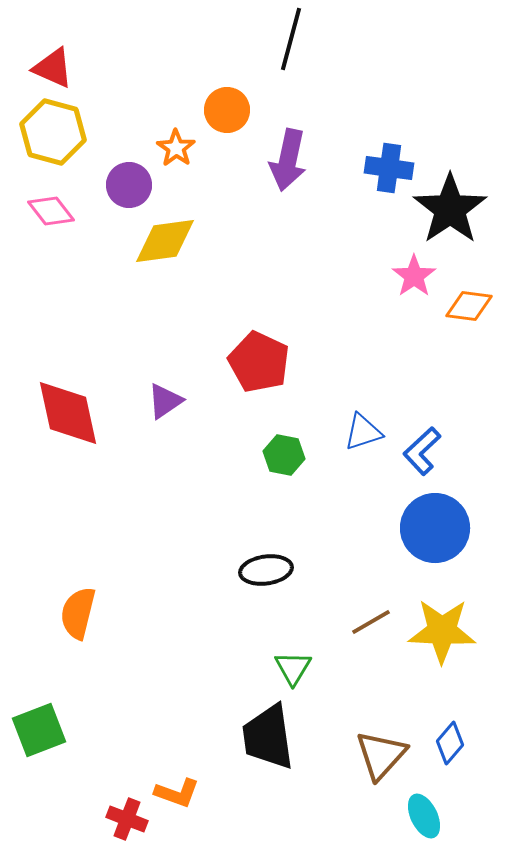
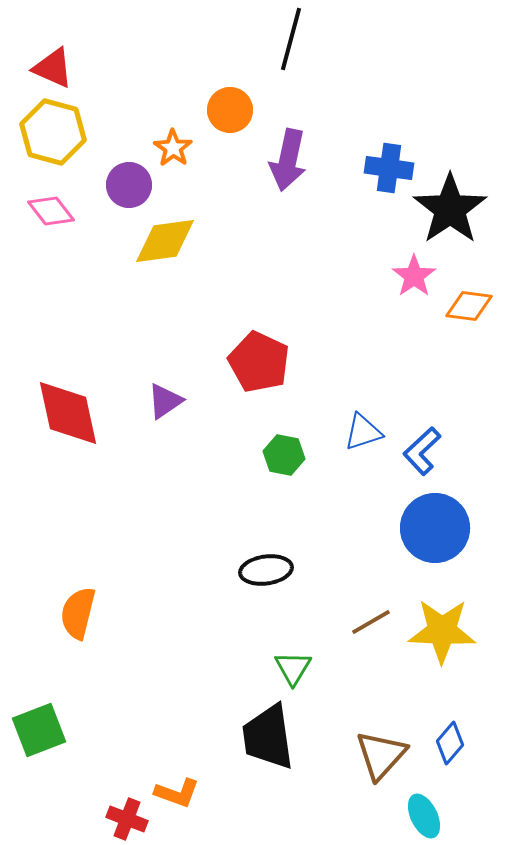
orange circle: moved 3 px right
orange star: moved 3 px left
